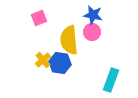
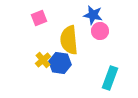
pink circle: moved 8 px right, 1 px up
cyan rectangle: moved 1 px left, 2 px up
